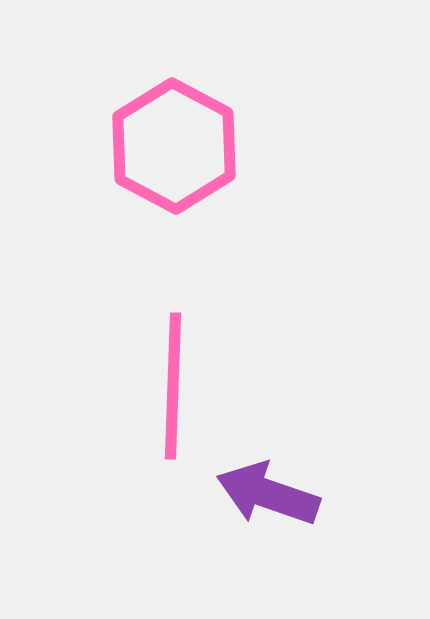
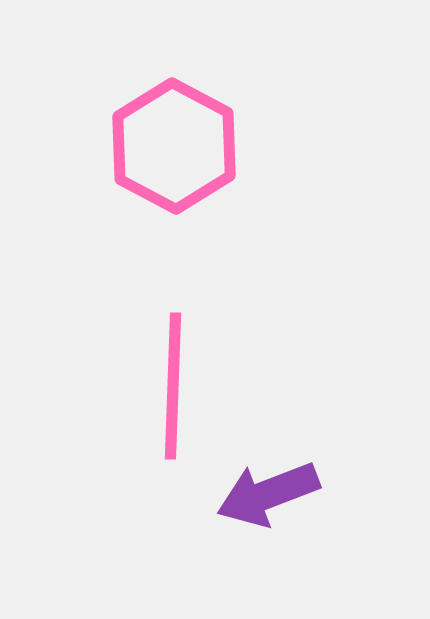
purple arrow: rotated 40 degrees counterclockwise
